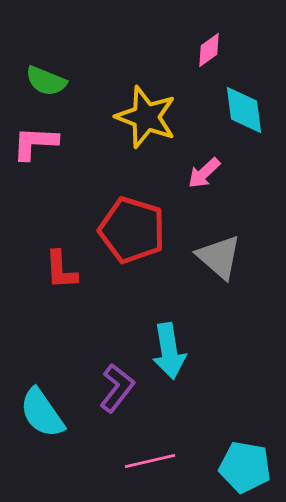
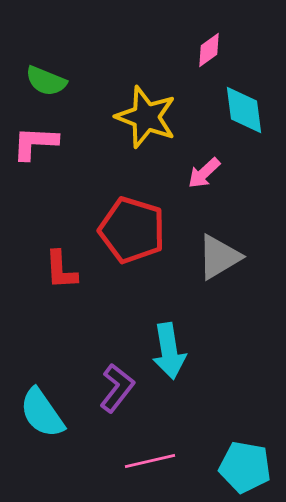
gray triangle: rotated 48 degrees clockwise
